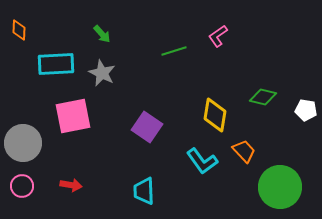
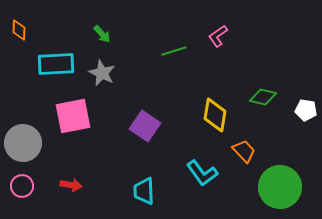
purple square: moved 2 px left, 1 px up
cyan L-shape: moved 12 px down
